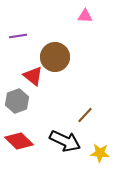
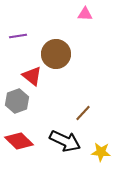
pink triangle: moved 2 px up
brown circle: moved 1 px right, 3 px up
red triangle: moved 1 px left
brown line: moved 2 px left, 2 px up
yellow star: moved 1 px right, 1 px up
